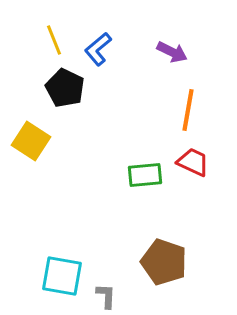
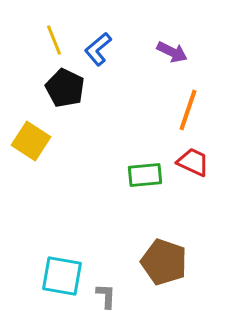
orange line: rotated 9 degrees clockwise
